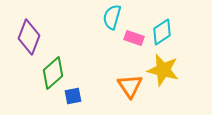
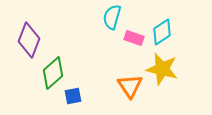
purple diamond: moved 3 px down
yellow star: moved 1 px left, 1 px up
